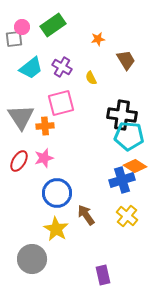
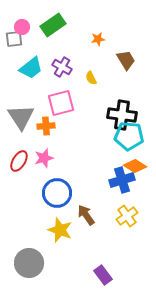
orange cross: moved 1 px right
yellow cross: rotated 15 degrees clockwise
yellow star: moved 4 px right, 1 px down; rotated 10 degrees counterclockwise
gray circle: moved 3 px left, 4 px down
purple rectangle: rotated 24 degrees counterclockwise
